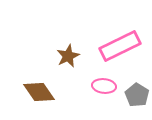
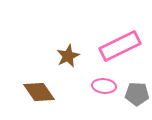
gray pentagon: moved 1 px up; rotated 30 degrees counterclockwise
